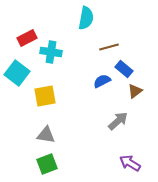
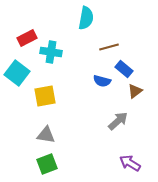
blue semicircle: rotated 138 degrees counterclockwise
